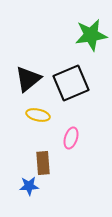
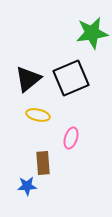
green star: moved 1 px right, 2 px up
black square: moved 5 px up
blue star: moved 2 px left
